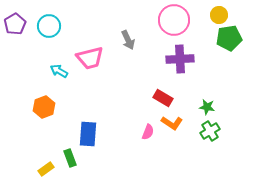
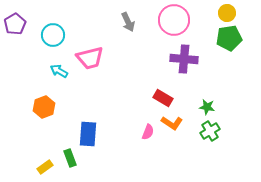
yellow circle: moved 8 px right, 2 px up
cyan circle: moved 4 px right, 9 px down
gray arrow: moved 18 px up
purple cross: moved 4 px right; rotated 8 degrees clockwise
yellow rectangle: moved 1 px left, 2 px up
